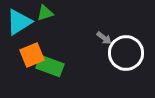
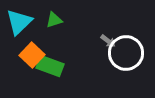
green triangle: moved 9 px right, 7 px down
cyan triangle: rotated 12 degrees counterclockwise
gray arrow: moved 4 px right, 3 px down
orange square: rotated 25 degrees counterclockwise
